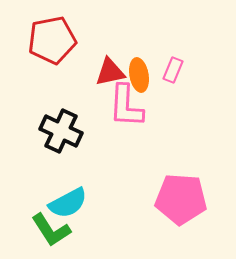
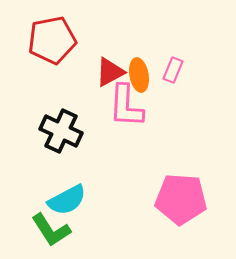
red triangle: rotated 16 degrees counterclockwise
cyan semicircle: moved 1 px left, 3 px up
